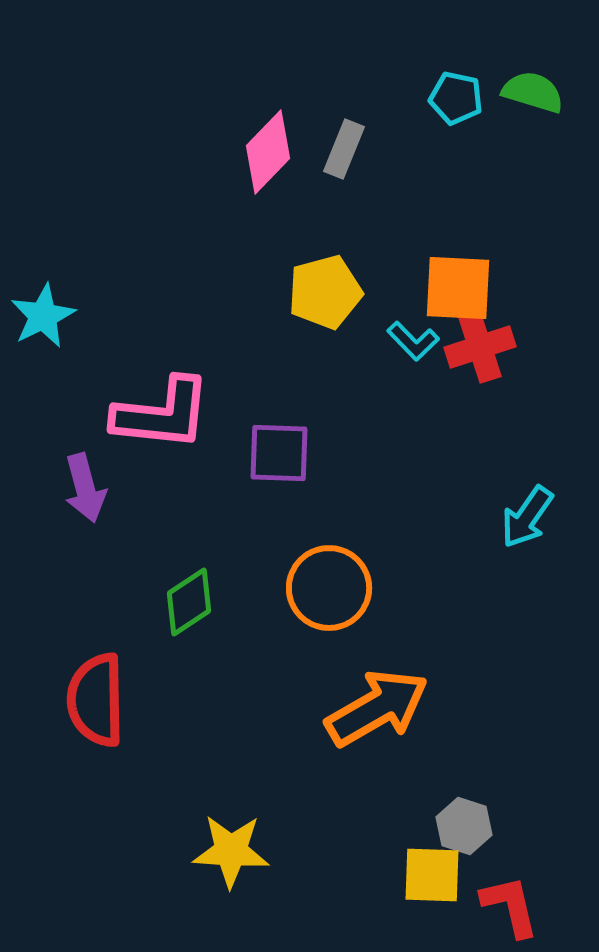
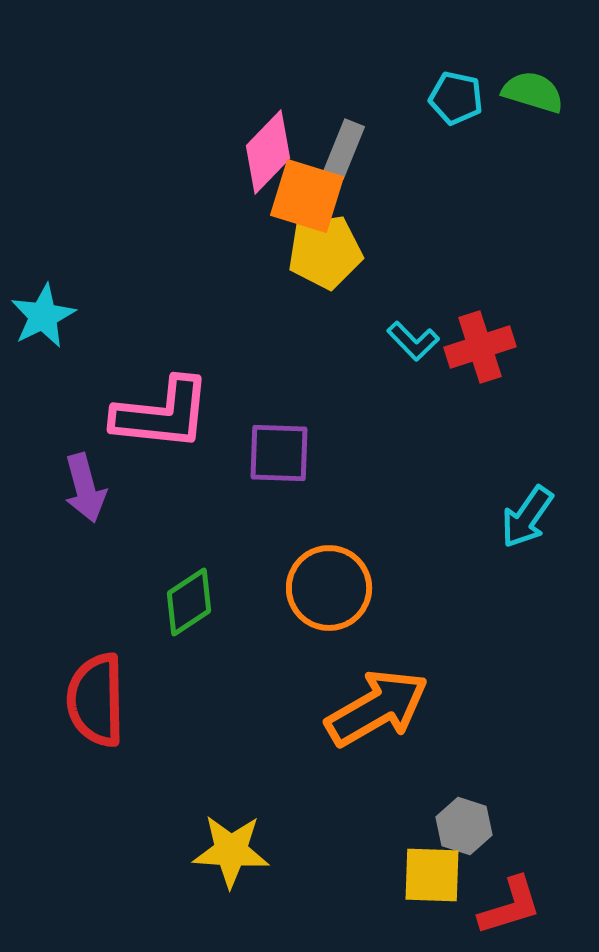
orange square: moved 151 px left, 92 px up; rotated 14 degrees clockwise
yellow pentagon: moved 40 px up; rotated 6 degrees clockwise
red L-shape: rotated 86 degrees clockwise
